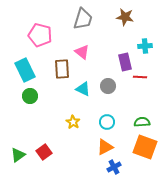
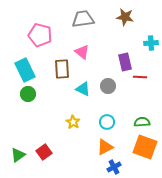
gray trapezoid: rotated 115 degrees counterclockwise
cyan cross: moved 6 px right, 3 px up
green circle: moved 2 px left, 2 px up
